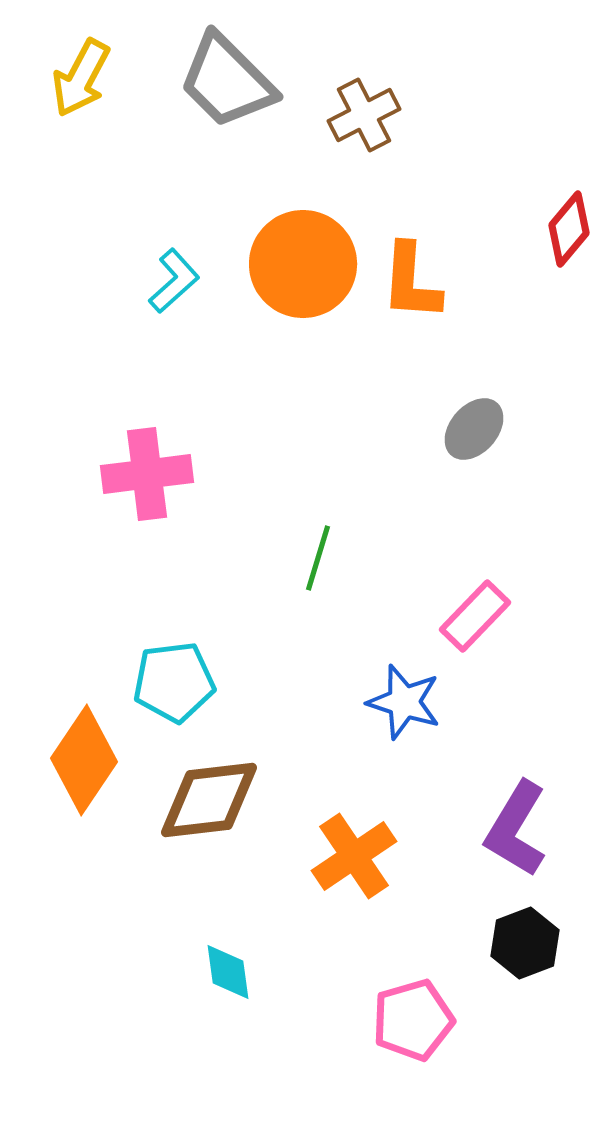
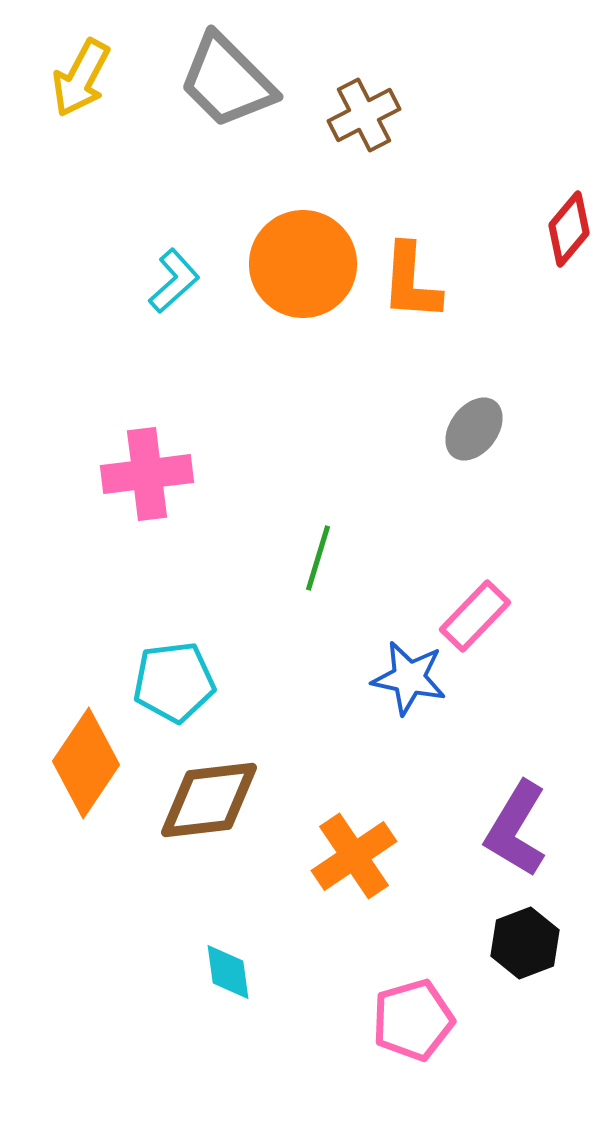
gray ellipse: rotated 4 degrees counterclockwise
blue star: moved 5 px right, 24 px up; rotated 6 degrees counterclockwise
orange diamond: moved 2 px right, 3 px down
